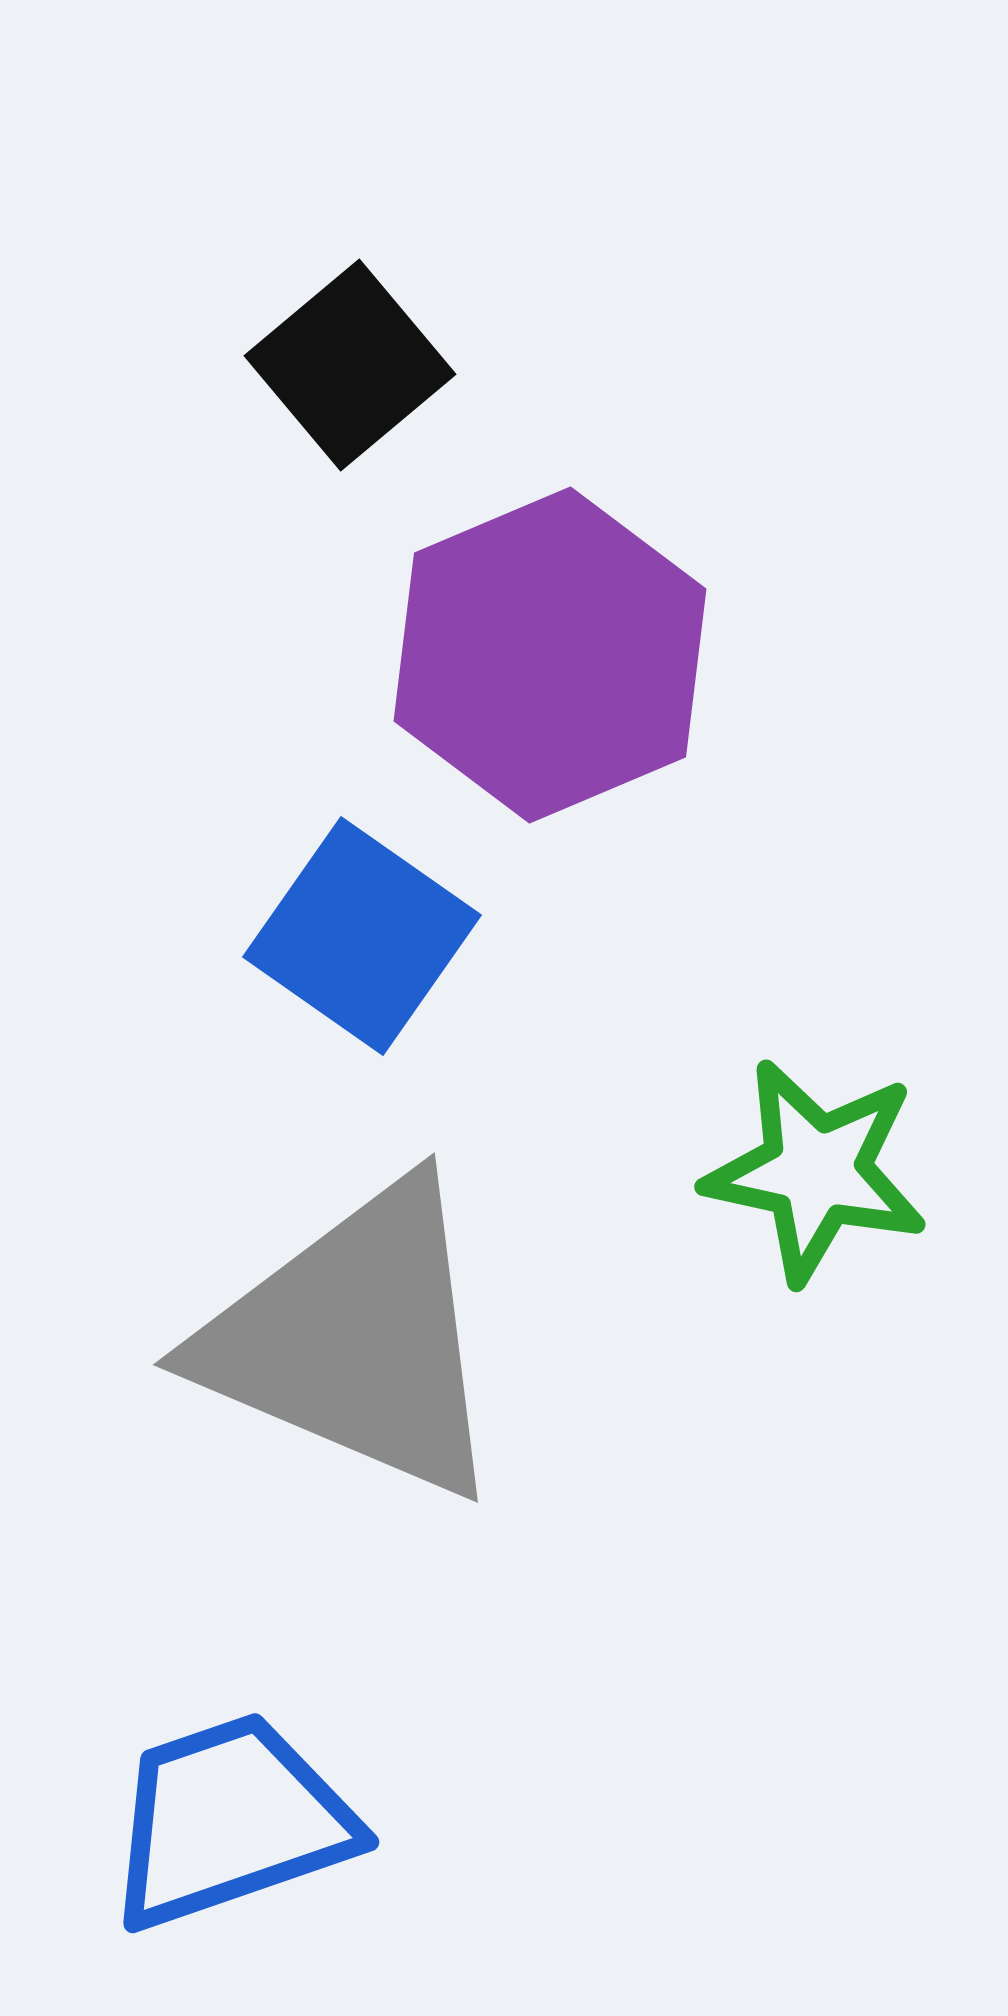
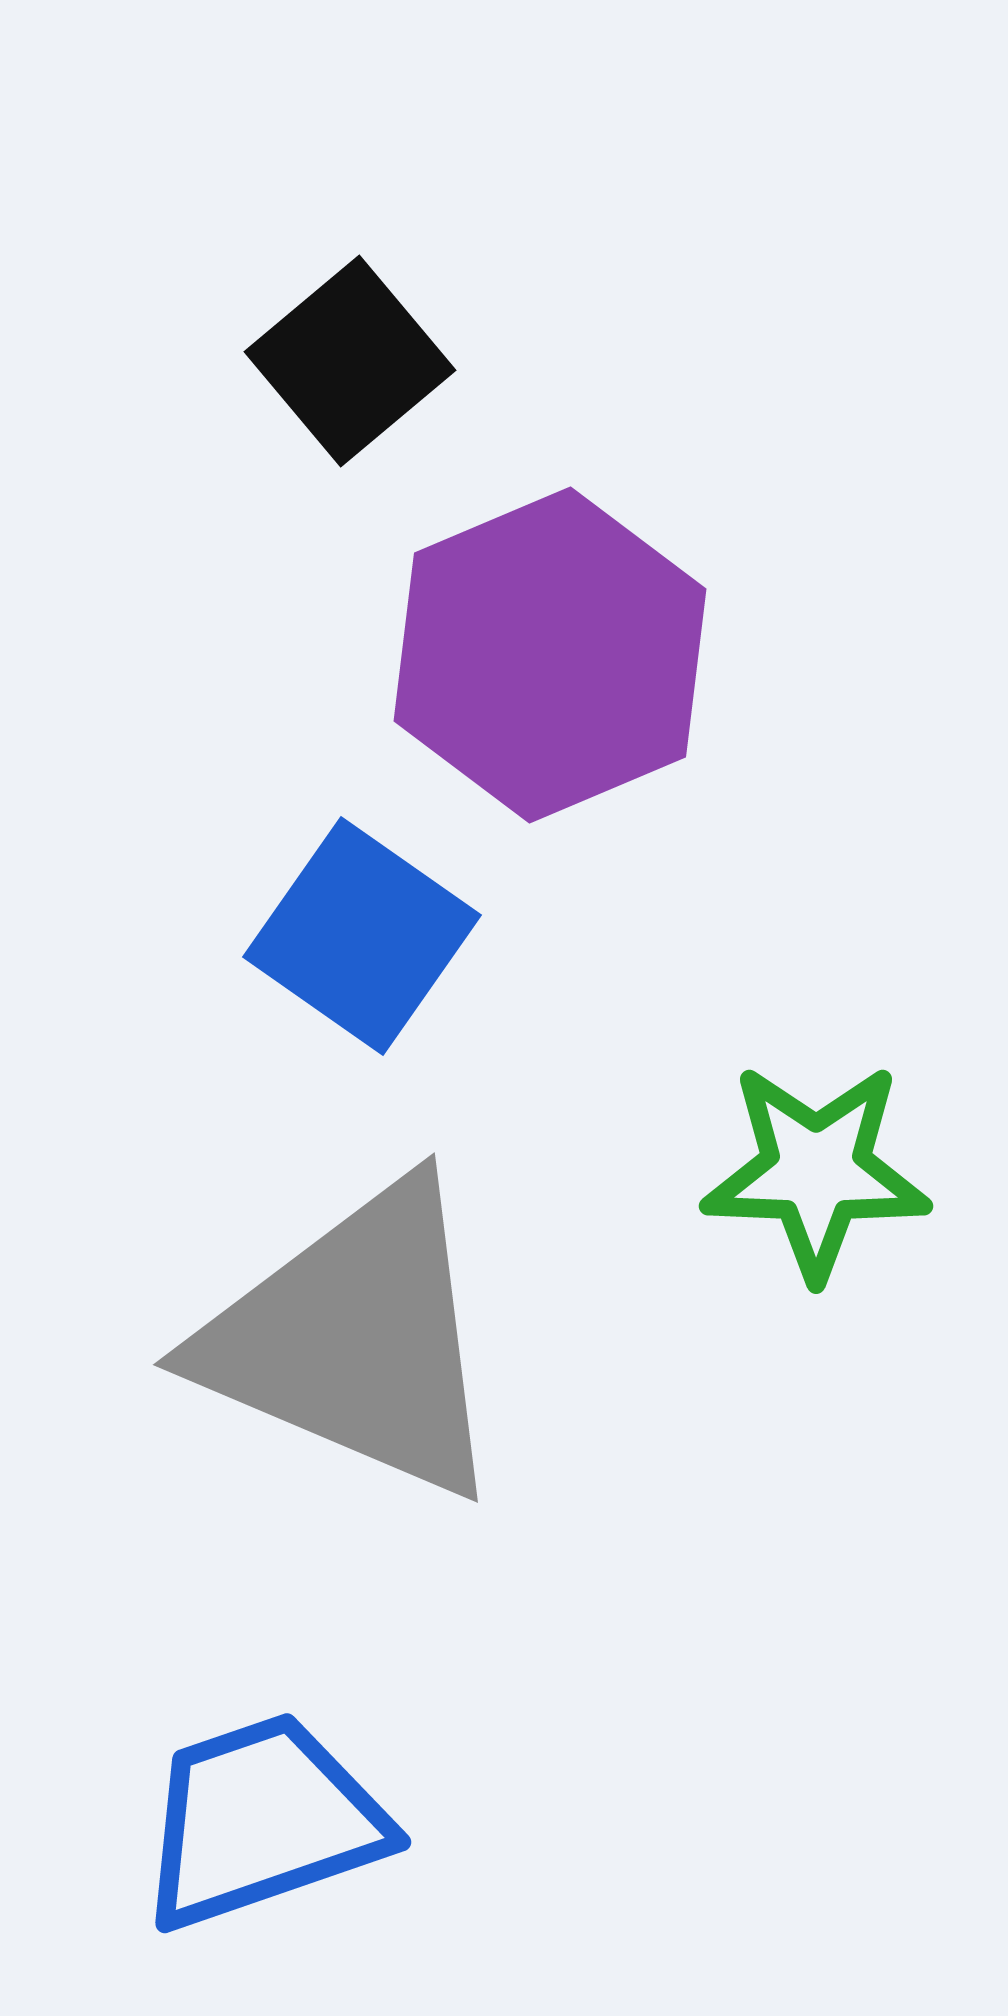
black square: moved 4 px up
green star: rotated 10 degrees counterclockwise
blue trapezoid: moved 32 px right
